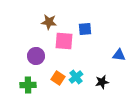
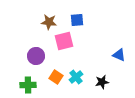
blue square: moved 8 px left, 9 px up
pink square: rotated 18 degrees counterclockwise
blue triangle: rotated 16 degrees clockwise
orange square: moved 2 px left, 1 px up
